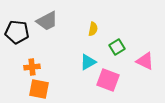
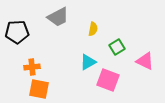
gray trapezoid: moved 11 px right, 4 px up
black pentagon: rotated 10 degrees counterclockwise
